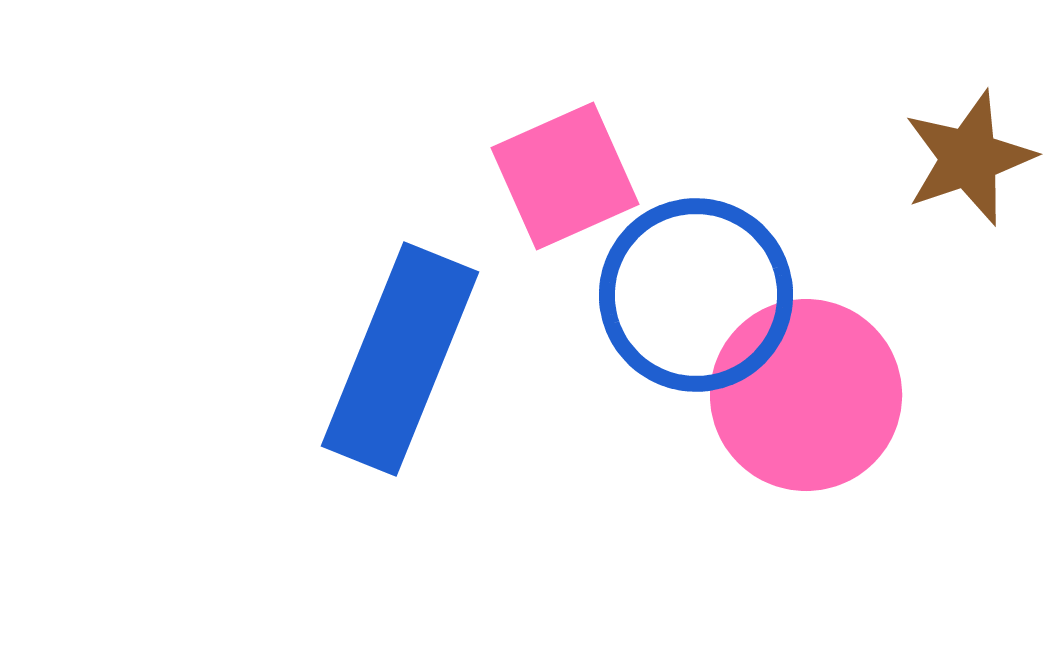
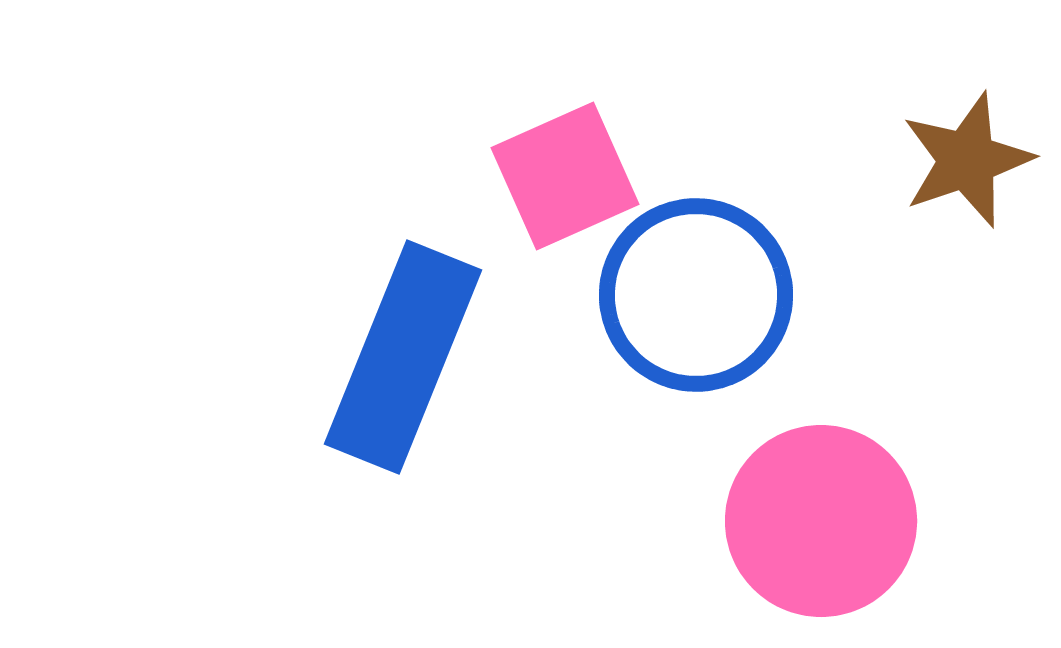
brown star: moved 2 px left, 2 px down
blue rectangle: moved 3 px right, 2 px up
pink circle: moved 15 px right, 126 px down
